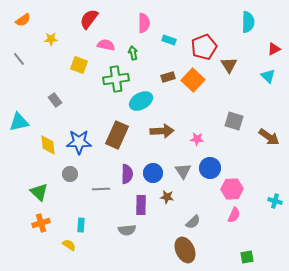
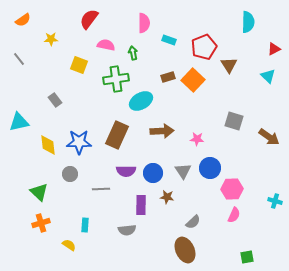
purple semicircle at (127, 174): moved 1 px left, 3 px up; rotated 90 degrees clockwise
cyan rectangle at (81, 225): moved 4 px right
